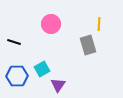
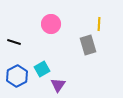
blue hexagon: rotated 25 degrees counterclockwise
